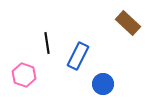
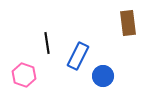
brown rectangle: rotated 40 degrees clockwise
blue circle: moved 8 px up
